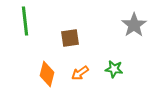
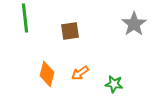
green line: moved 3 px up
gray star: moved 1 px up
brown square: moved 7 px up
green star: moved 15 px down
